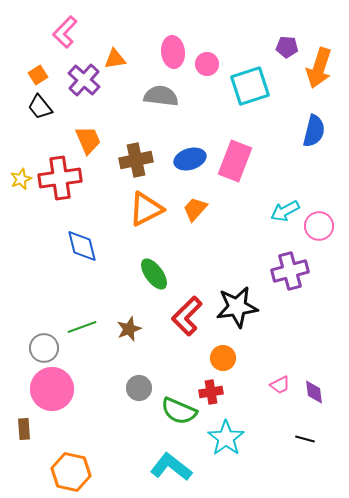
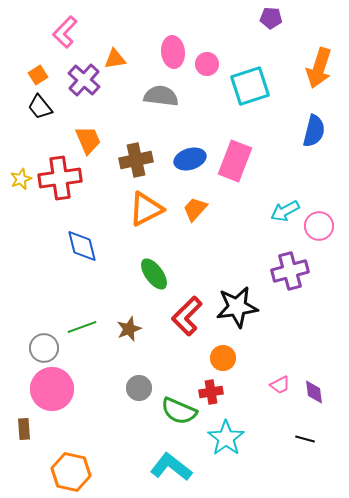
purple pentagon at (287, 47): moved 16 px left, 29 px up
